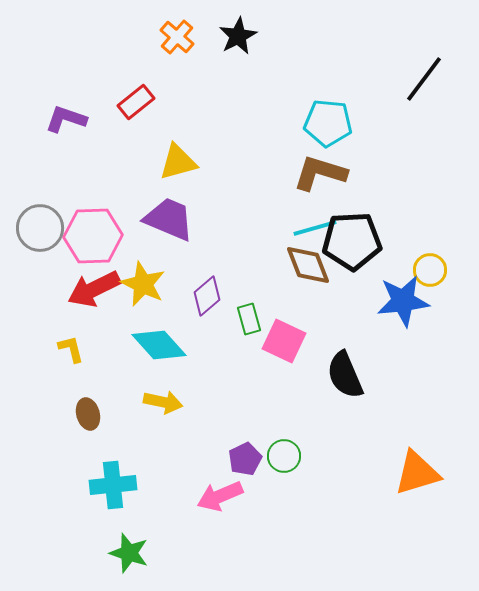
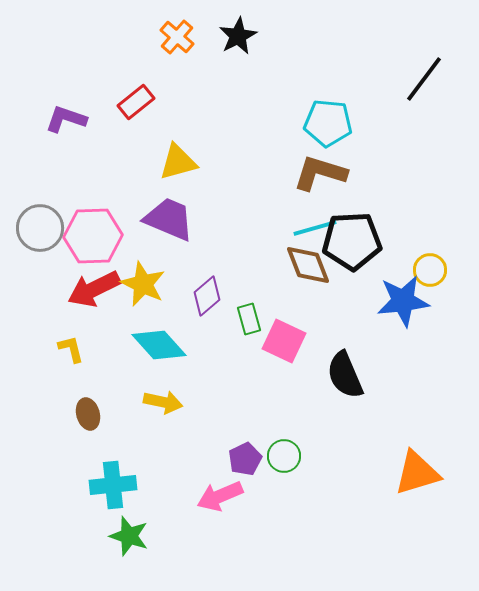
green star: moved 17 px up
